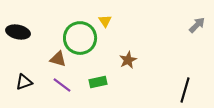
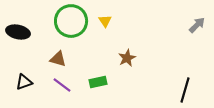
green circle: moved 9 px left, 17 px up
brown star: moved 1 px left, 2 px up
